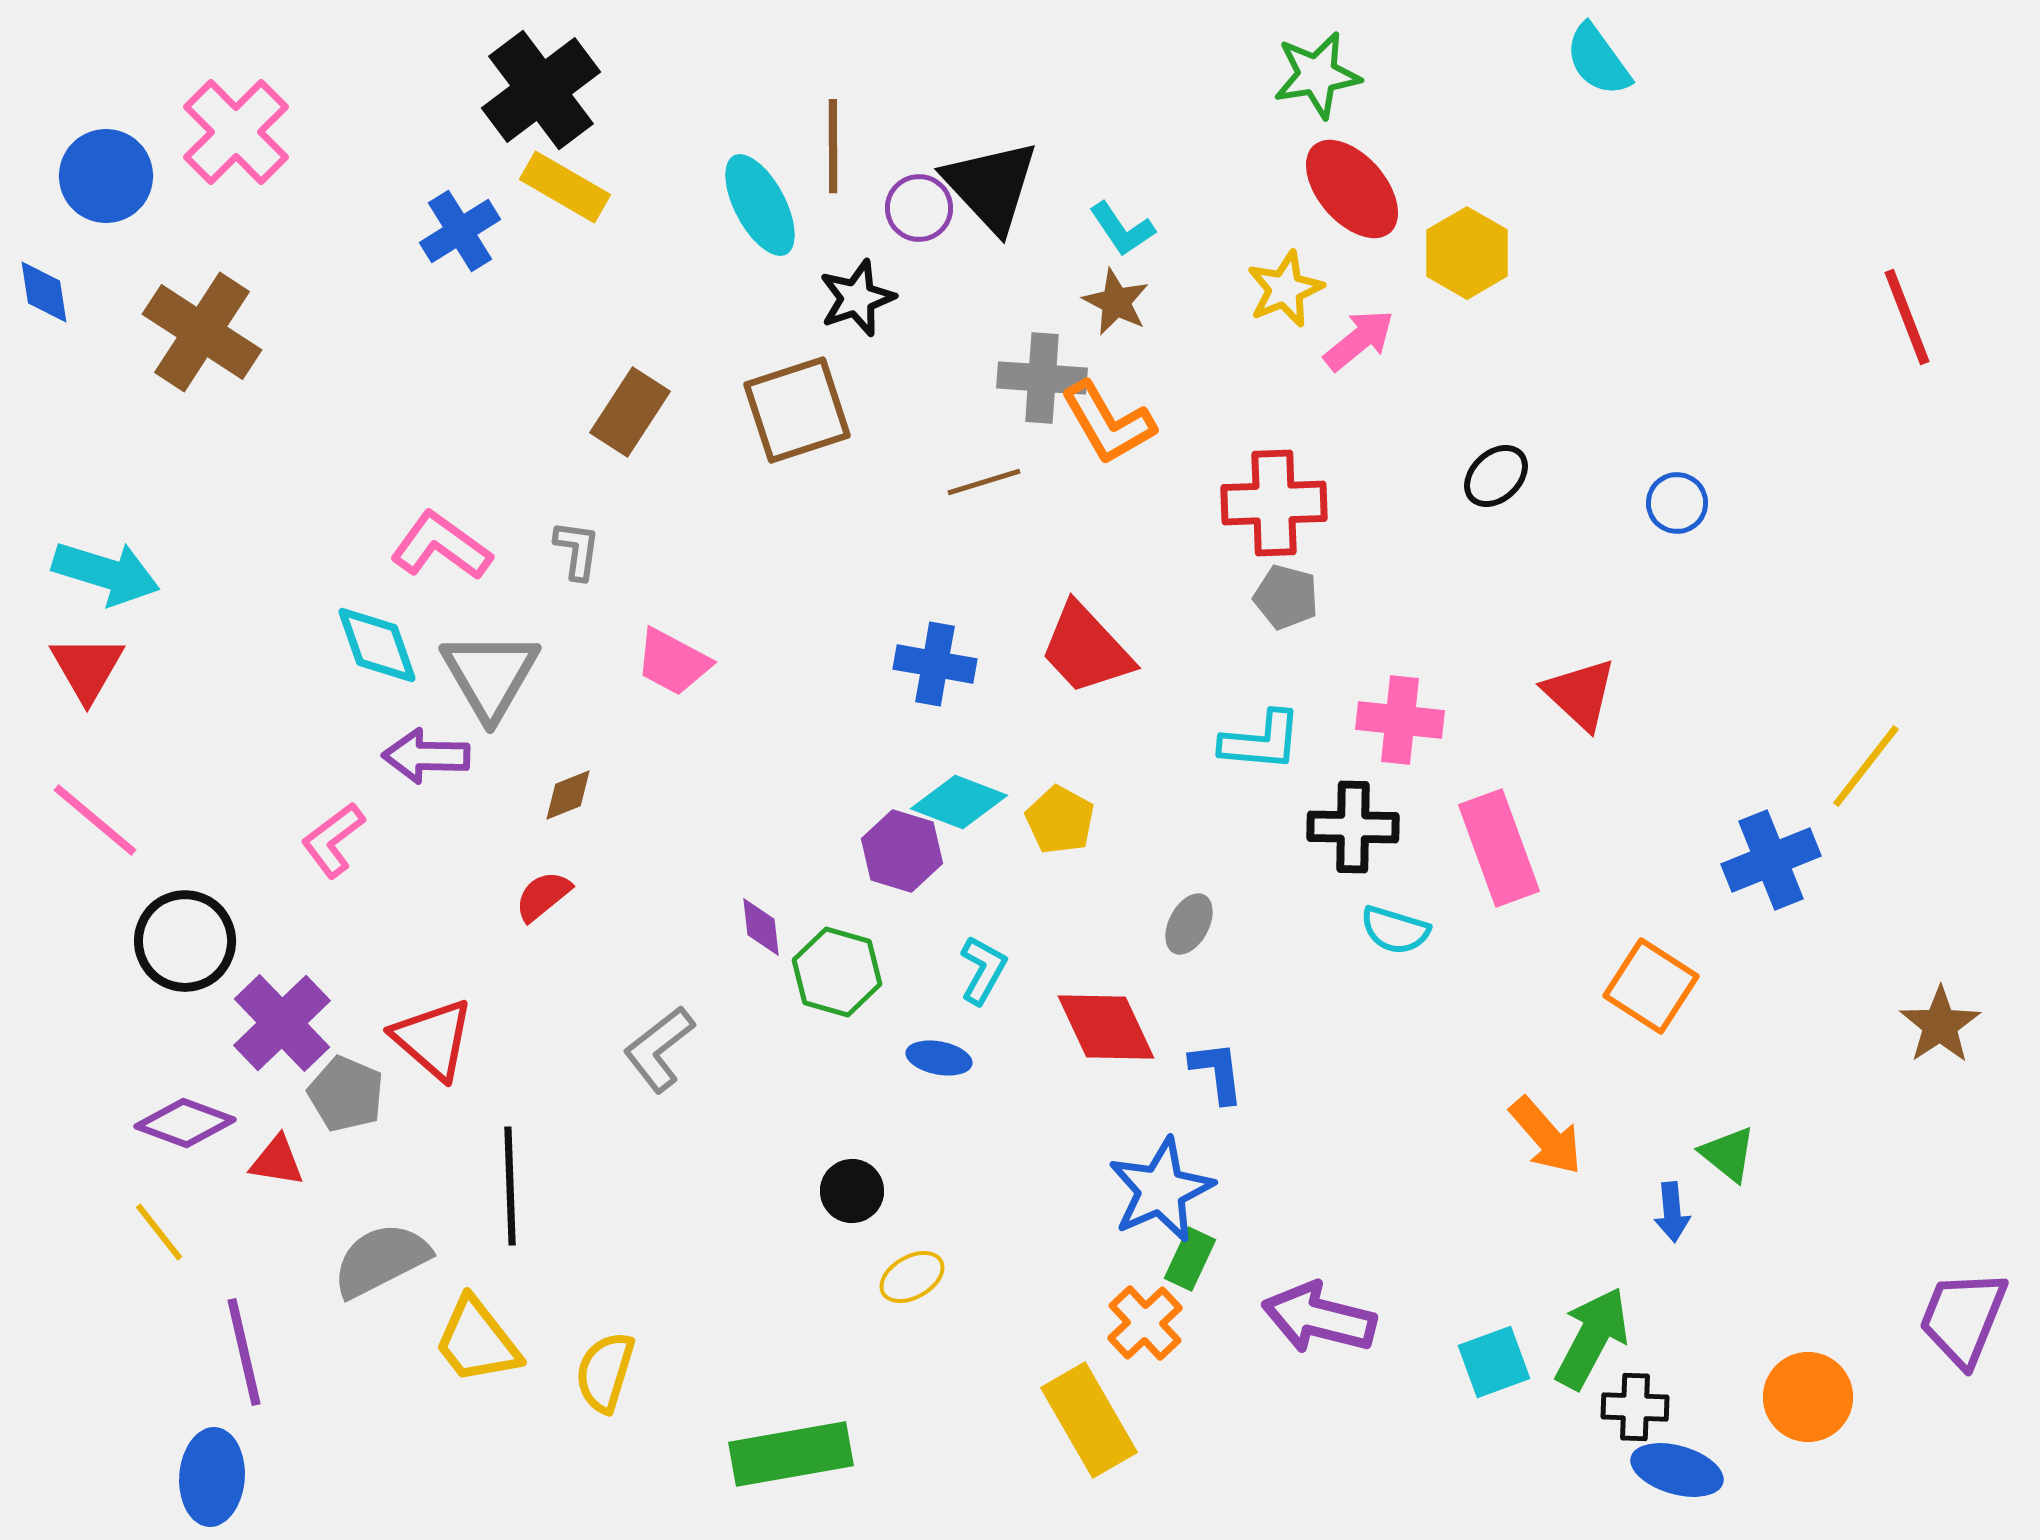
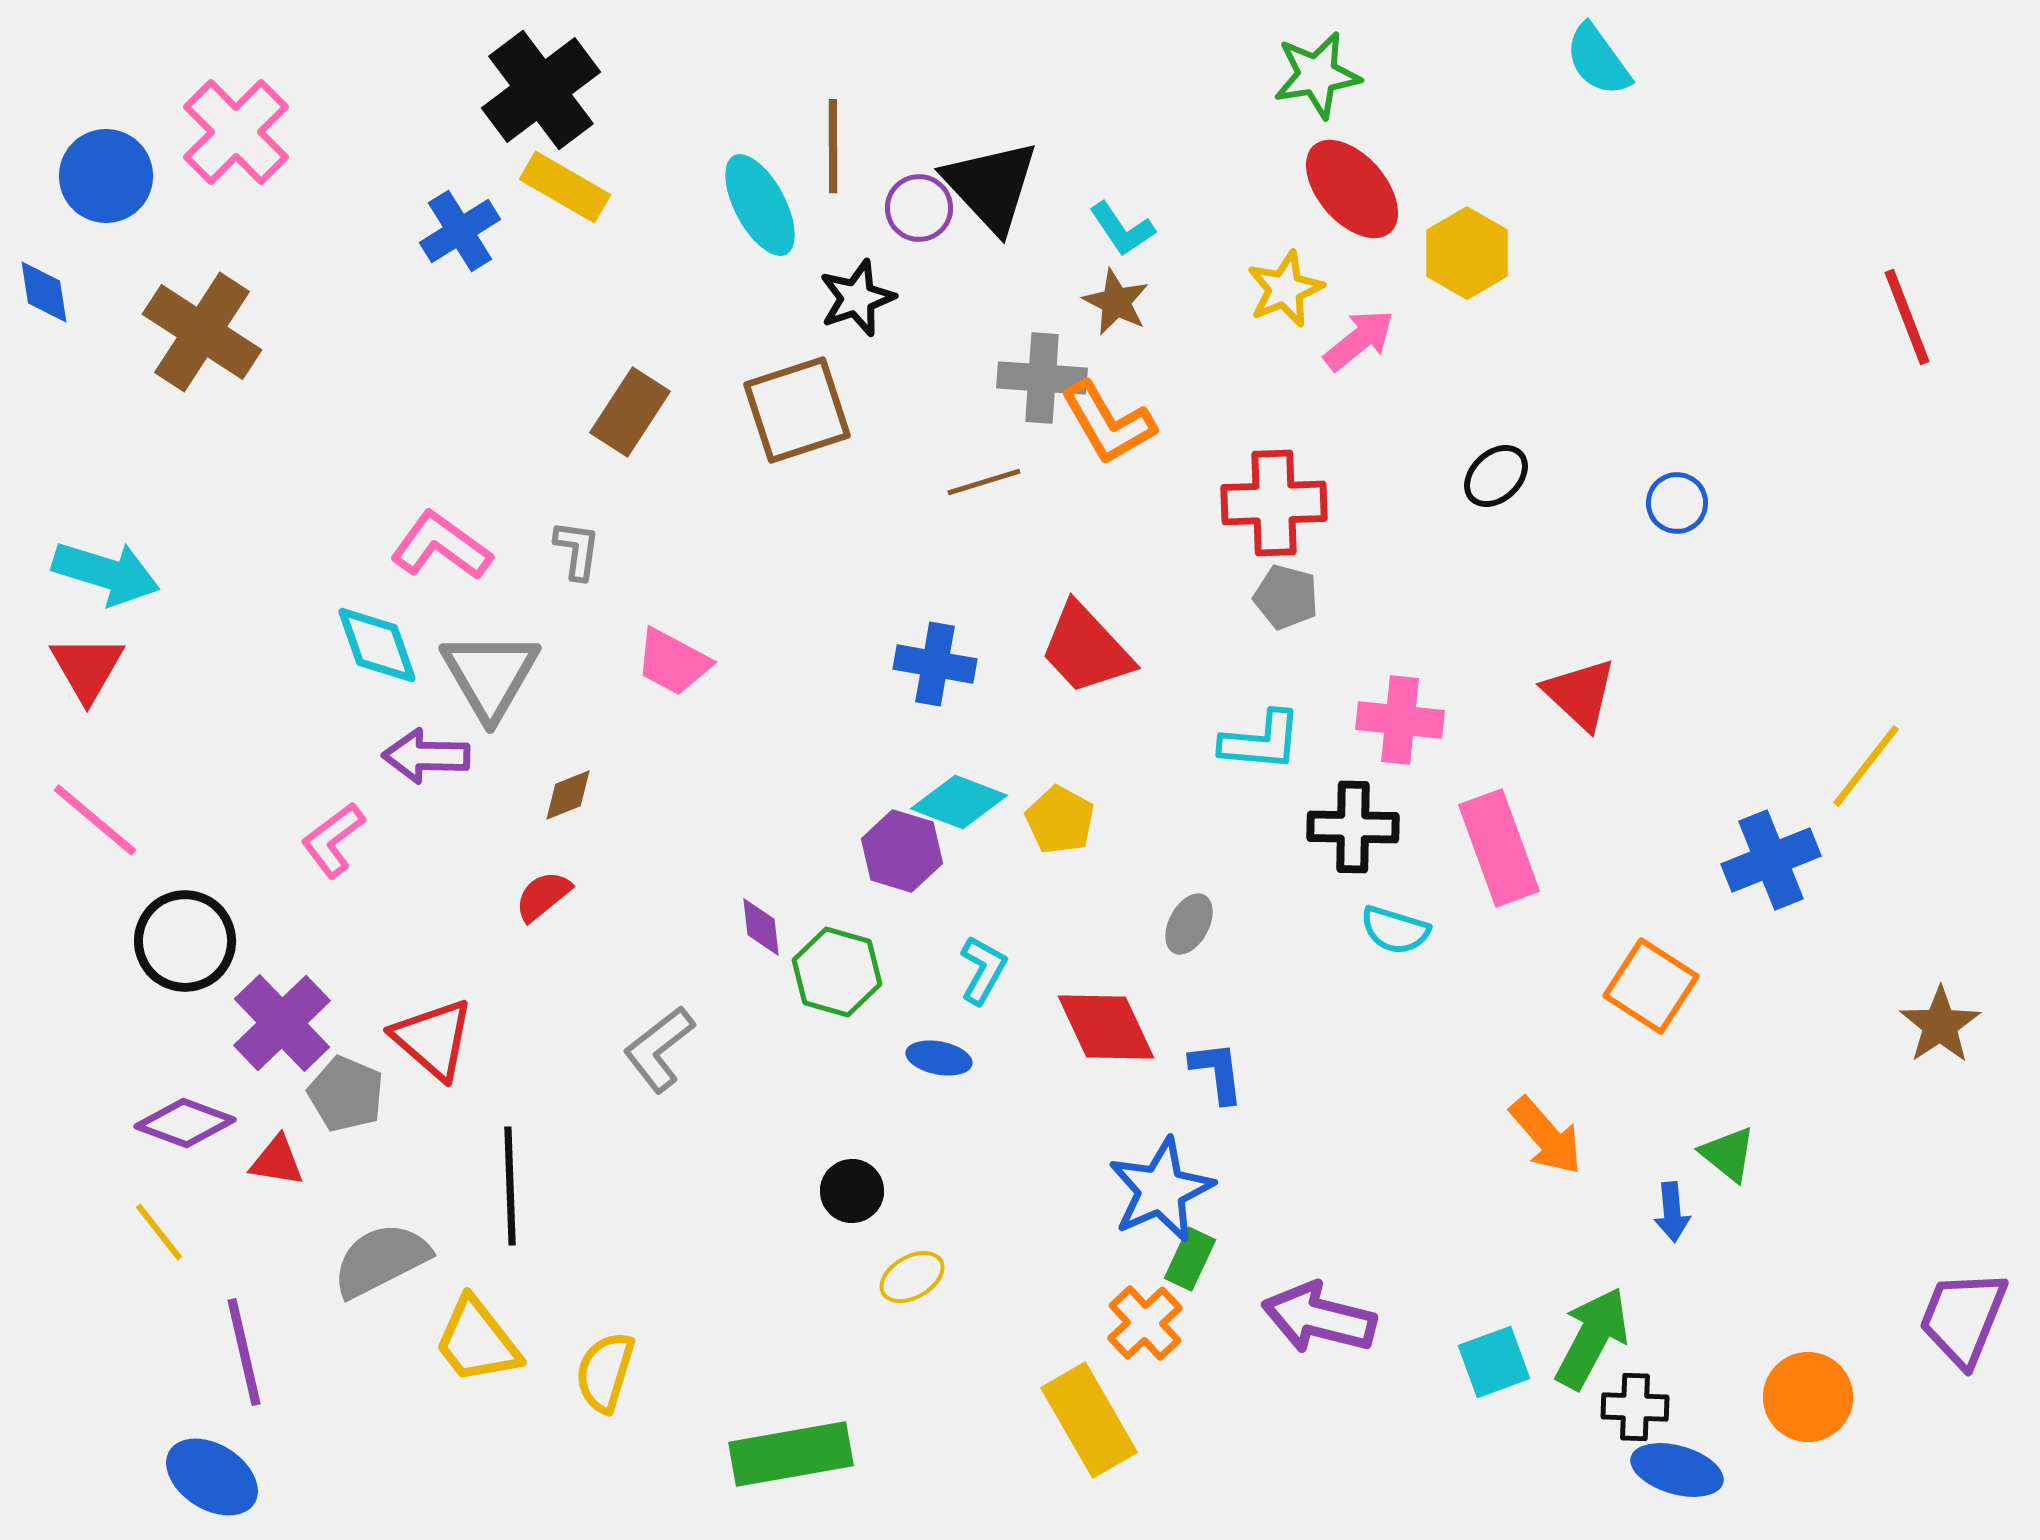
blue ellipse at (212, 1477): rotated 62 degrees counterclockwise
